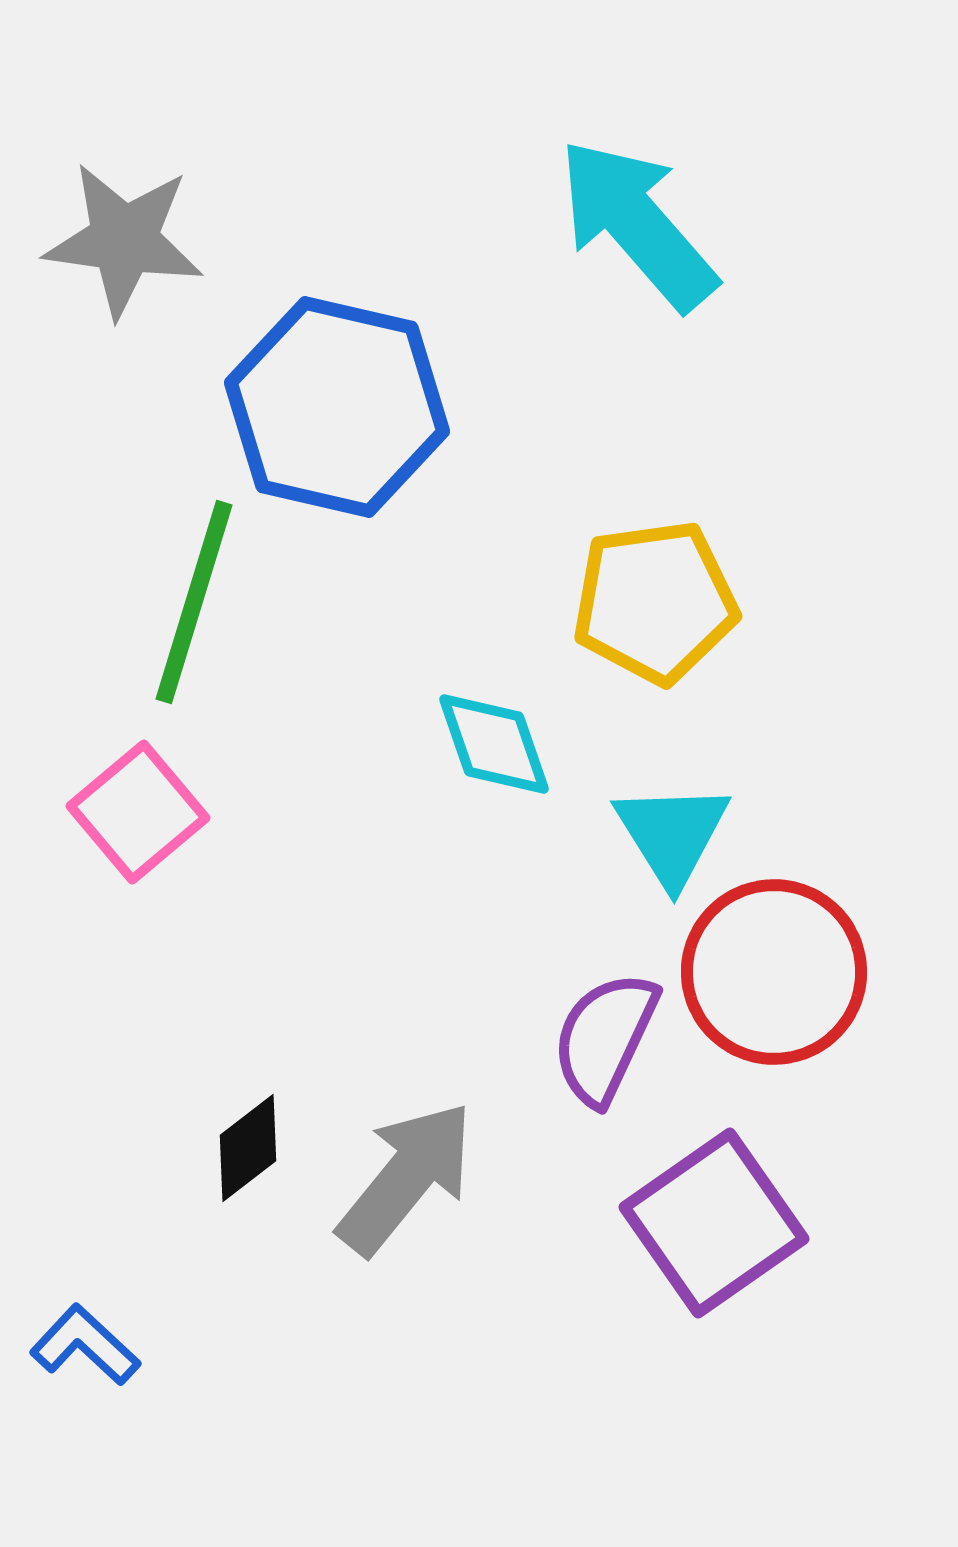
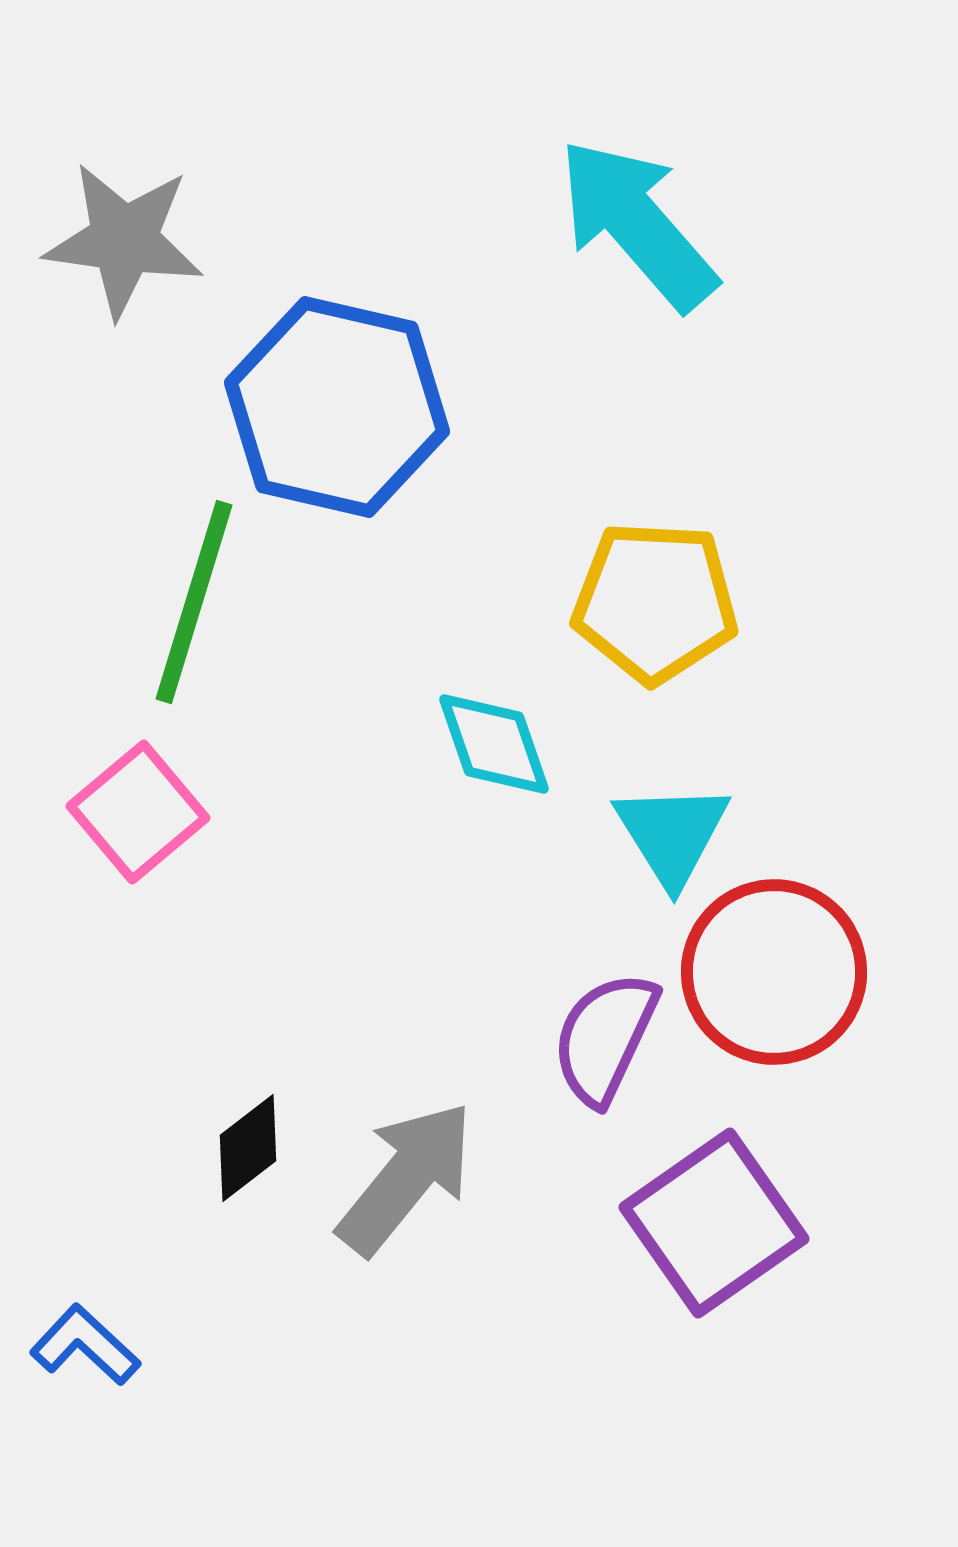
yellow pentagon: rotated 11 degrees clockwise
